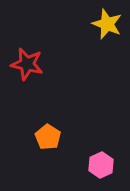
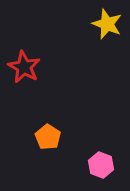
red star: moved 3 px left, 3 px down; rotated 16 degrees clockwise
pink hexagon: rotated 15 degrees counterclockwise
